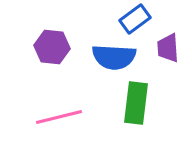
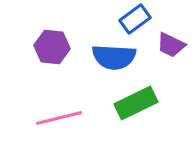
purple trapezoid: moved 3 px right, 3 px up; rotated 60 degrees counterclockwise
green rectangle: rotated 57 degrees clockwise
pink line: moved 1 px down
